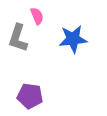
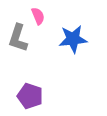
pink semicircle: moved 1 px right
purple pentagon: rotated 10 degrees clockwise
